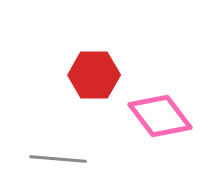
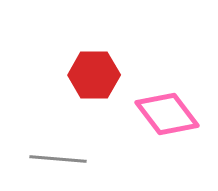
pink diamond: moved 7 px right, 2 px up
